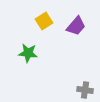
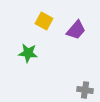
yellow square: rotated 30 degrees counterclockwise
purple trapezoid: moved 4 px down
